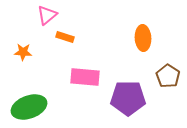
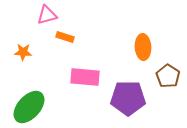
pink triangle: rotated 25 degrees clockwise
orange ellipse: moved 9 px down
green ellipse: rotated 28 degrees counterclockwise
